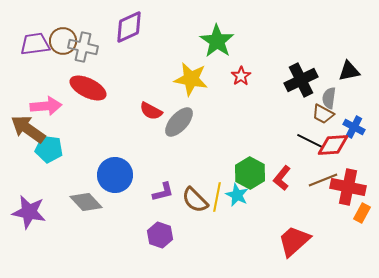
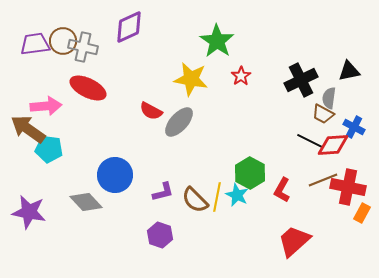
red L-shape: moved 12 px down; rotated 10 degrees counterclockwise
